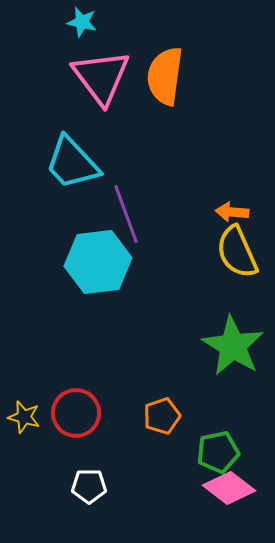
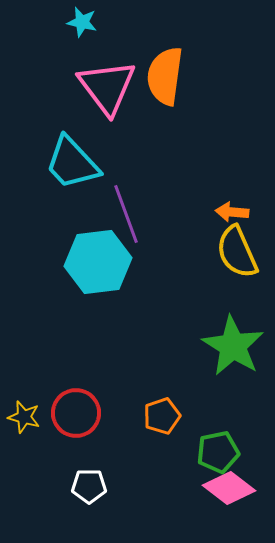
pink triangle: moved 6 px right, 10 px down
